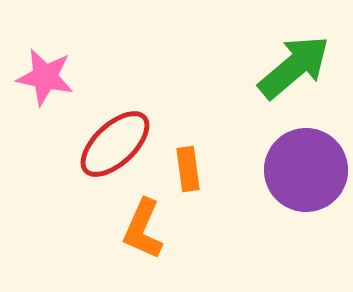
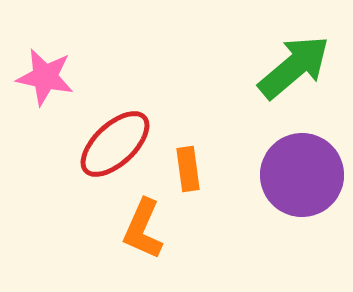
purple circle: moved 4 px left, 5 px down
